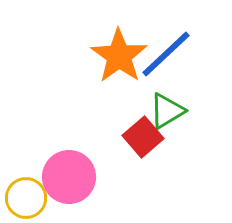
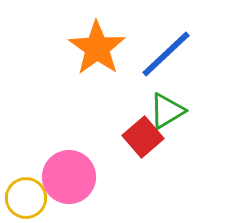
orange star: moved 22 px left, 8 px up
